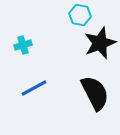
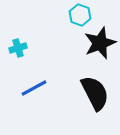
cyan hexagon: rotated 10 degrees clockwise
cyan cross: moved 5 px left, 3 px down
